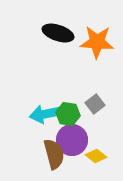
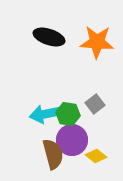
black ellipse: moved 9 px left, 4 px down
brown semicircle: moved 1 px left
